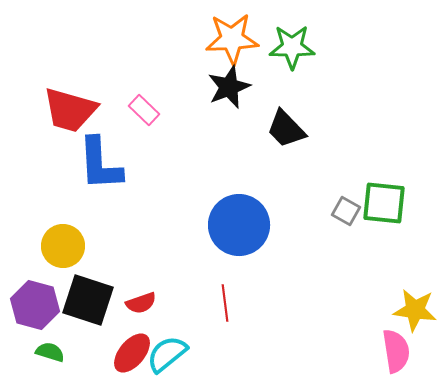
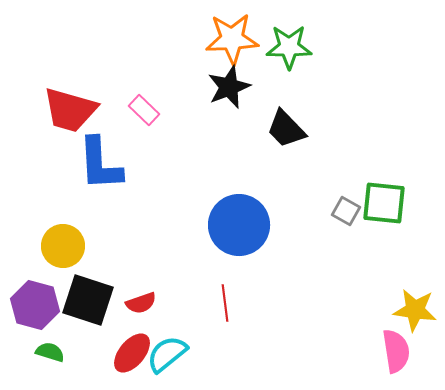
green star: moved 3 px left
